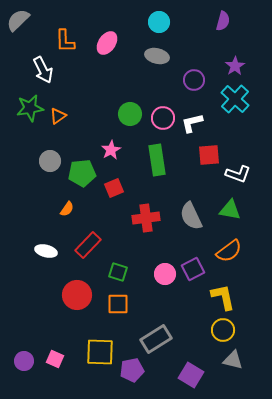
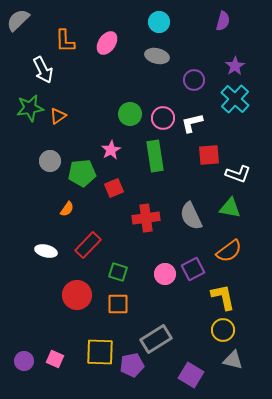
green rectangle at (157, 160): moved 2 px left, 4 px up
green triangle at (230, 210): moved 2 px up
purple pentagon at (132, 370): moved 5 px up
